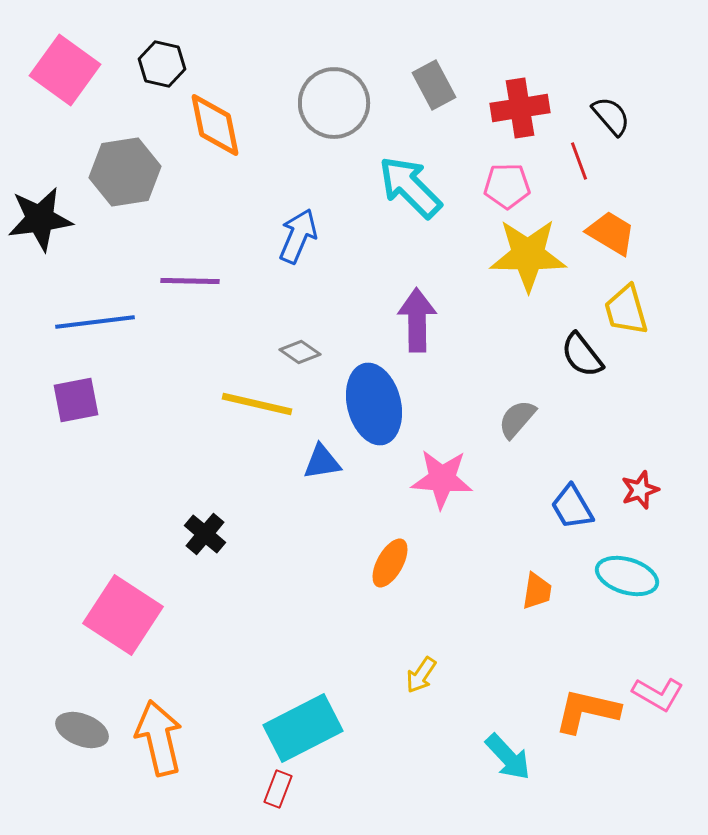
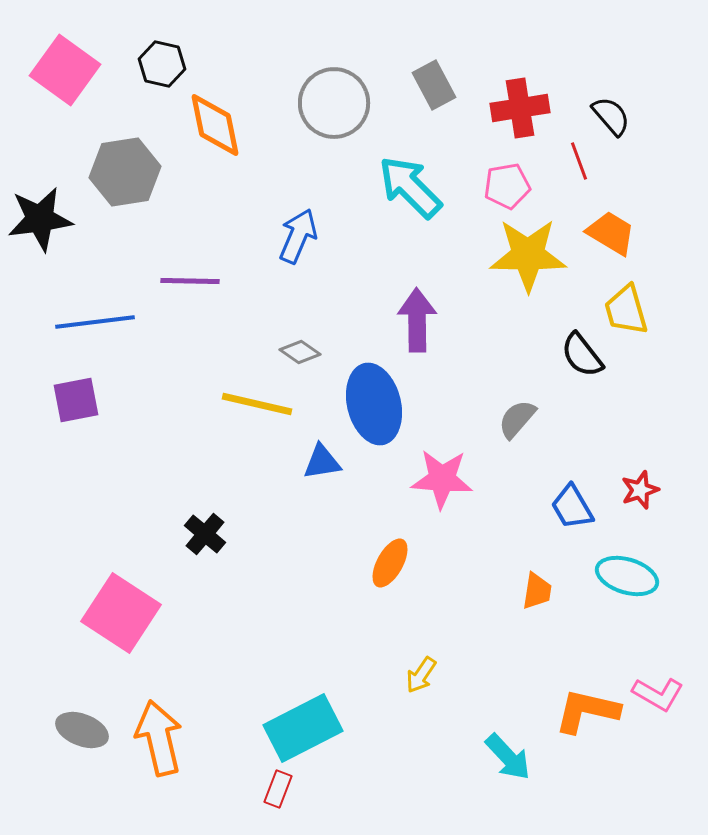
pink pentagon at (507, 186): rotated 9 degrees counterclockwise
pink square at (123, 615): moved 2 px left, 2 px up
